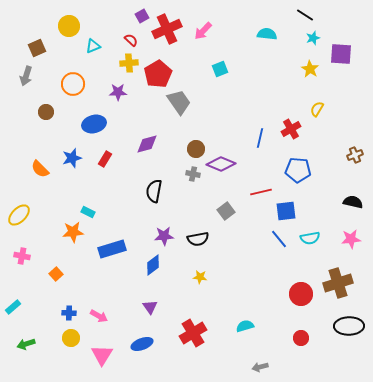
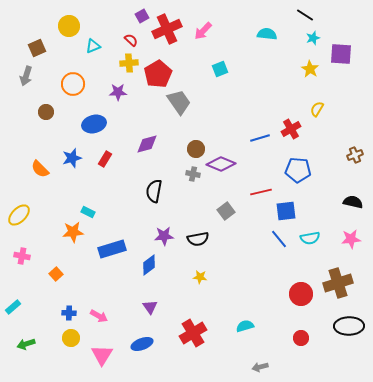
blue line at (260, 138): rotated 60 degrees clockwise
blue diamond at (153, 265): moved 4 px left
